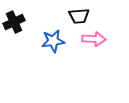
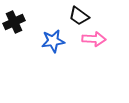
black trapezoid: rotated 40 degrees clockwise
